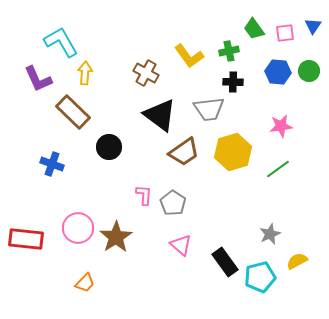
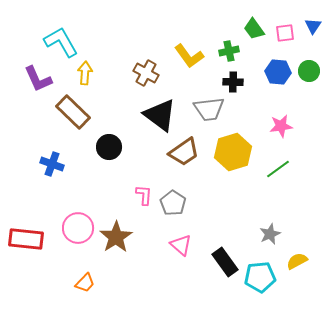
cyan pentagon: rotated 8 degrees clockwise
